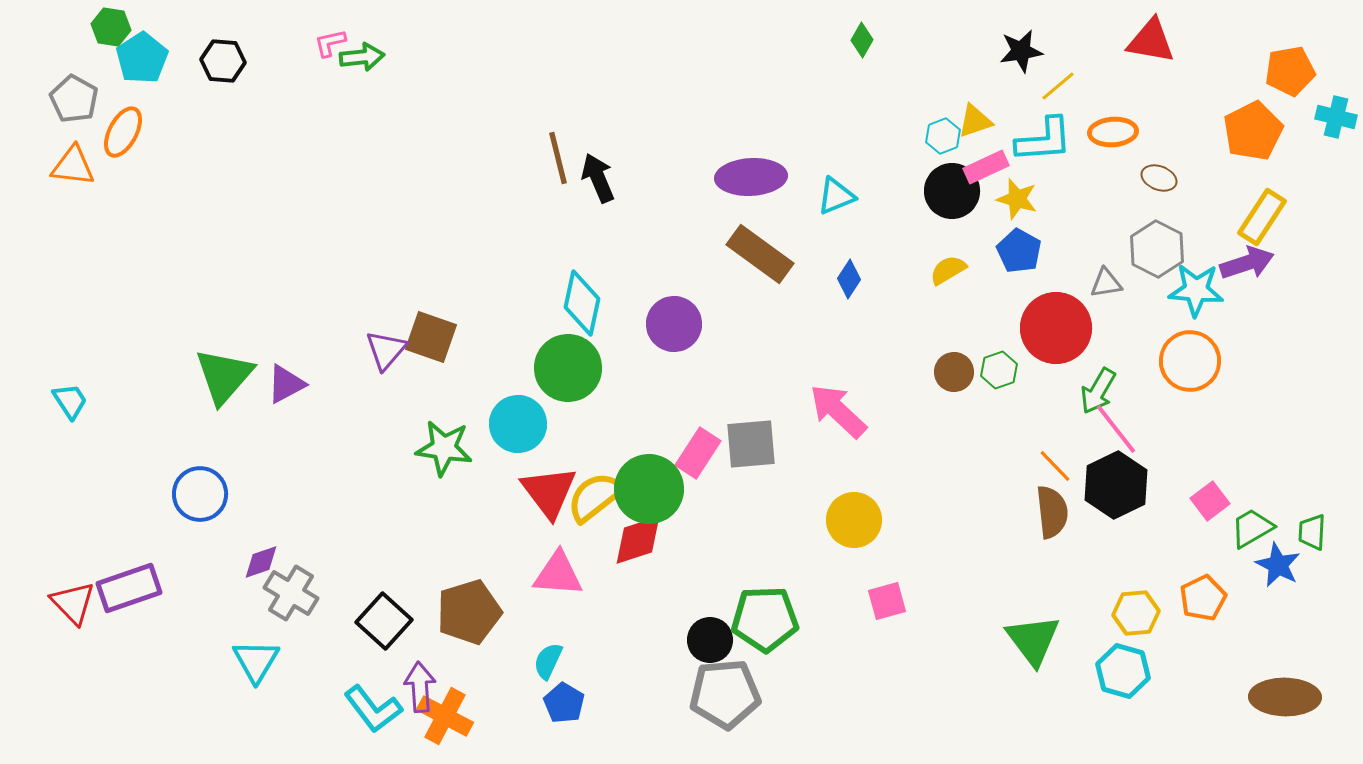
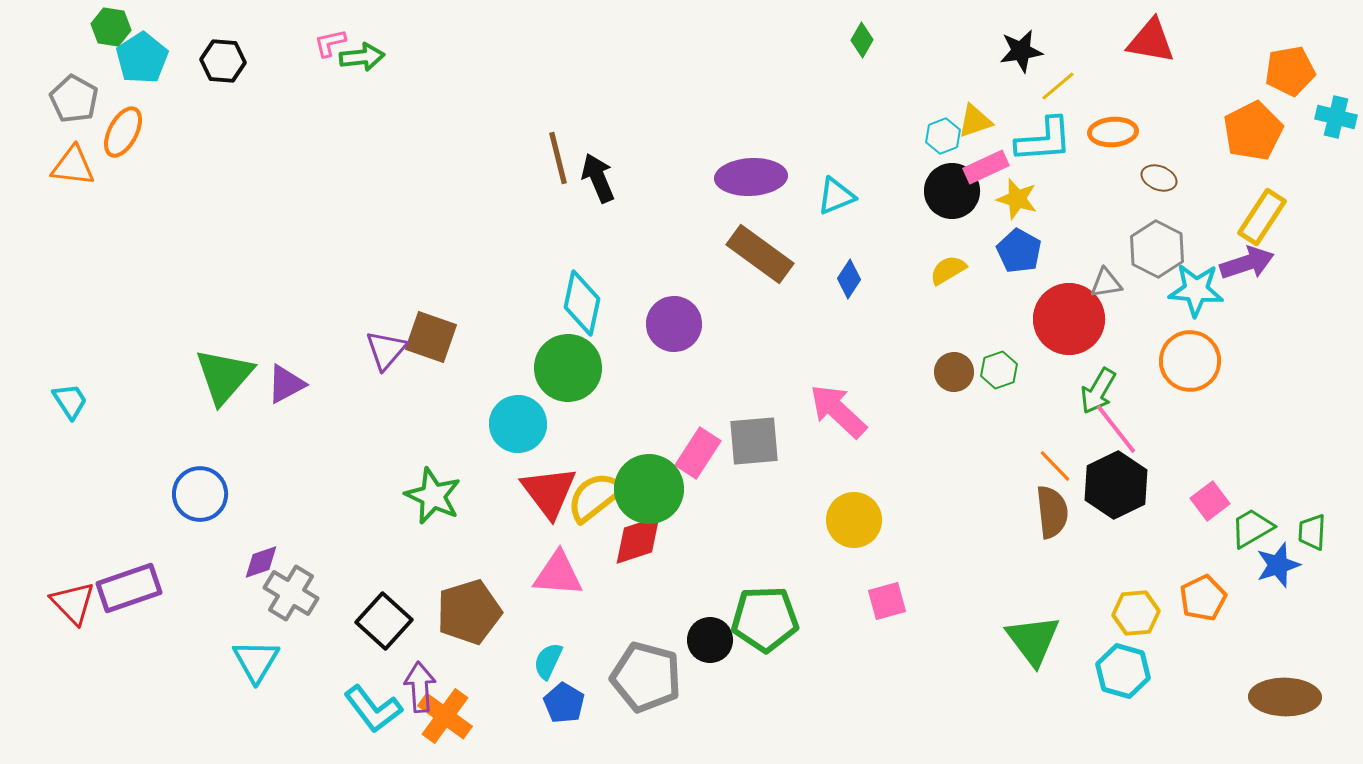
red circle at (1056, 328): moved 13 px right, 9 px up
gray square at (751, 444): moved 3 px right, 3 px up
green star at (444, 448): moved 11 px left, 48 px down; rotated 16 degrees clockwise
blue star at (1278, 565): rotated 27 degrees clockwise
gray pentagon at (725, 694): moved 79 px left, 17 px up; rotated 20 degrees clockwise
orange cross at (445, 716): rotated 8 degrees clockwise
